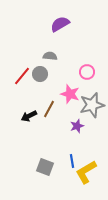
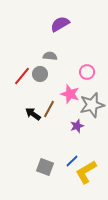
black arrow: moved 4 px right, 2 px up; rotated 63 degrees clockwise
blue line: rotated 56 degrees clockwise
